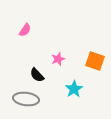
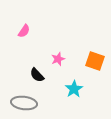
pink semicircle: moved 1 px left, 1 px down
gray ellipse: moved 2 px left, 4 px down
